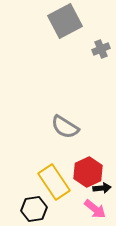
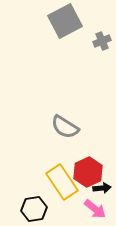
gray cross: moved 1 px right, 8 px up
yellow rectangle: moved 8 px right
